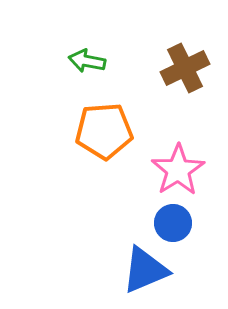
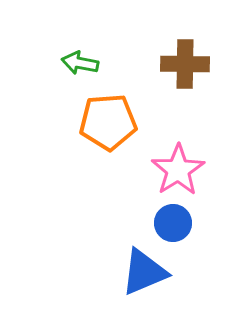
green arrow: moved 7 px left, 2 px down
brown cross: moved 4 px up; rotated 27 degrees clockwise
orange pentagon: moved 4 px right, 9 px up
blue triangle: moved 1 px left, 2 px down
